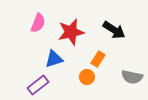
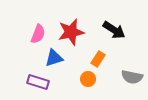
pink semicircle: moved 11 px down
blue triangle: moved 1 px up
orange circle: moved 1 px right, 2 px down
purple rectangle: moved 3 px up; rotated 55 degrees clockwise
